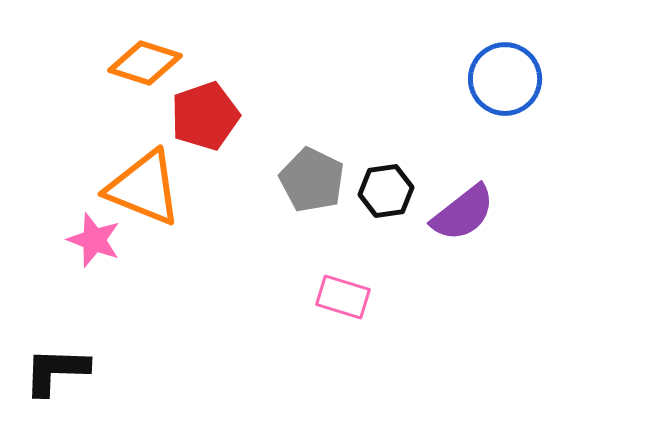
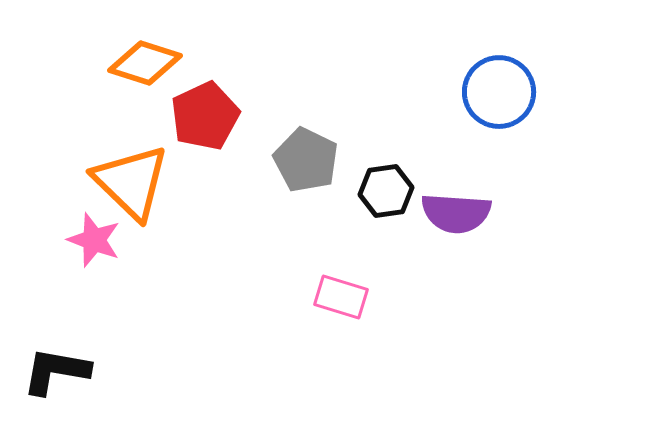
blue circle: moved 6 px left, 13 px down
red pentagon: rotated 6 degrees counterclockwise
gray pentagon: moved 6 px left, 20 px up
orange triangle: moved 13 px left, 6 px up; rotated 22 degrees clockwise
purple semicircle: moved 7 px left; rotated 42 degrees clockwise
pink rectangle: moved 2 px left
black L-shape: rotated 8 degrees clockwise
